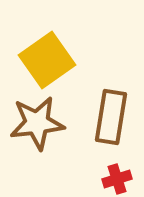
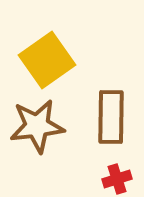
brown rectangle: rotated 8 degrees counterclockwise
brown star: moved 3 px down
